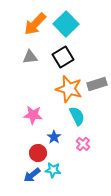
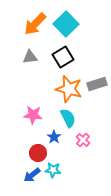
cyan semicircle: moved 9 px left, 2 px down
pink cross: moved 4 px up
